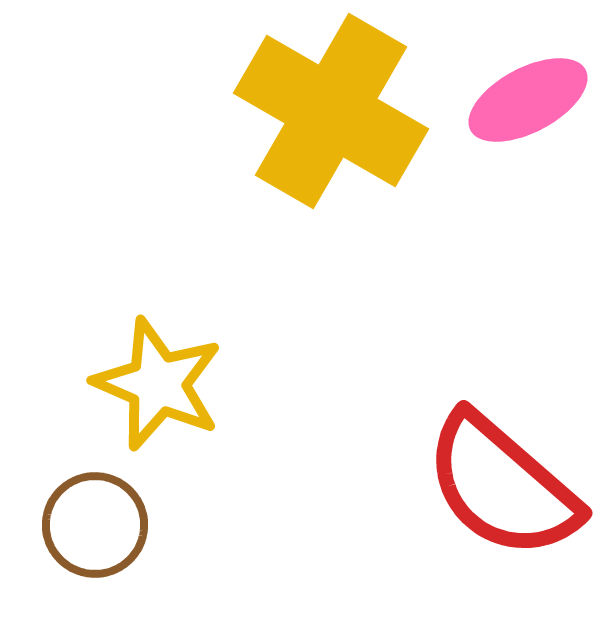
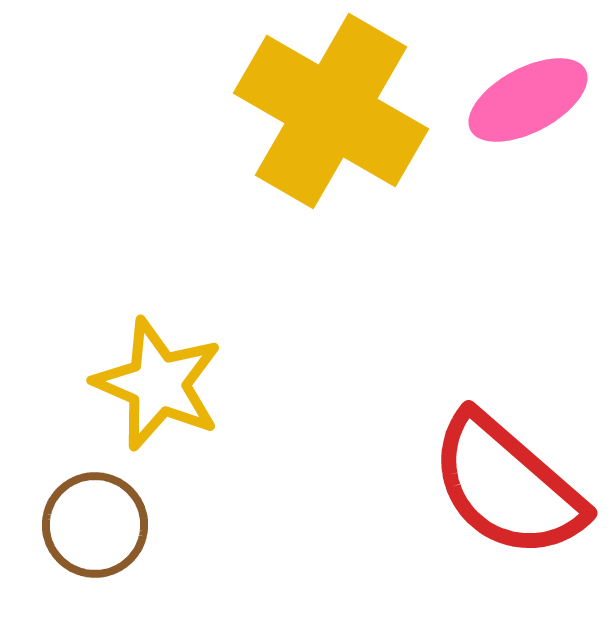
red semicircle: moved 5 px right
